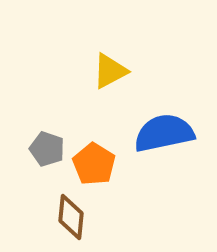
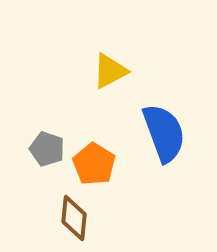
blue semicircle: rotated 82 degrees clockwise
brown diamond: moved 3 px right, 1 px down
